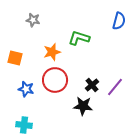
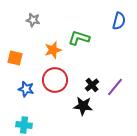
orange star: moved 1 px right, 2 px up
